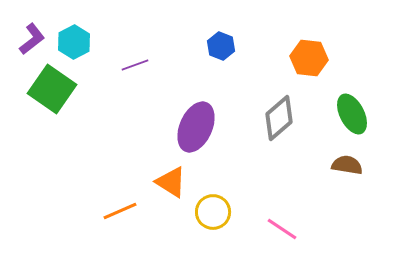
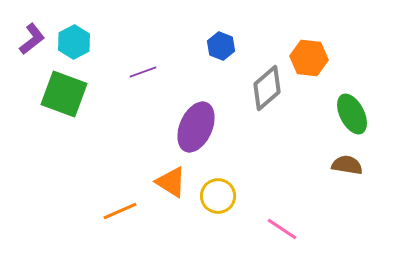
purple line: moved 8 px right, 7 px down
green square: moved 12 px right, 5 px down; rotated 15 degrees counterclockwise
gray diamond: moved 12 px left, 30 px up
yellow circle: moved 5 px right, 16 px up
